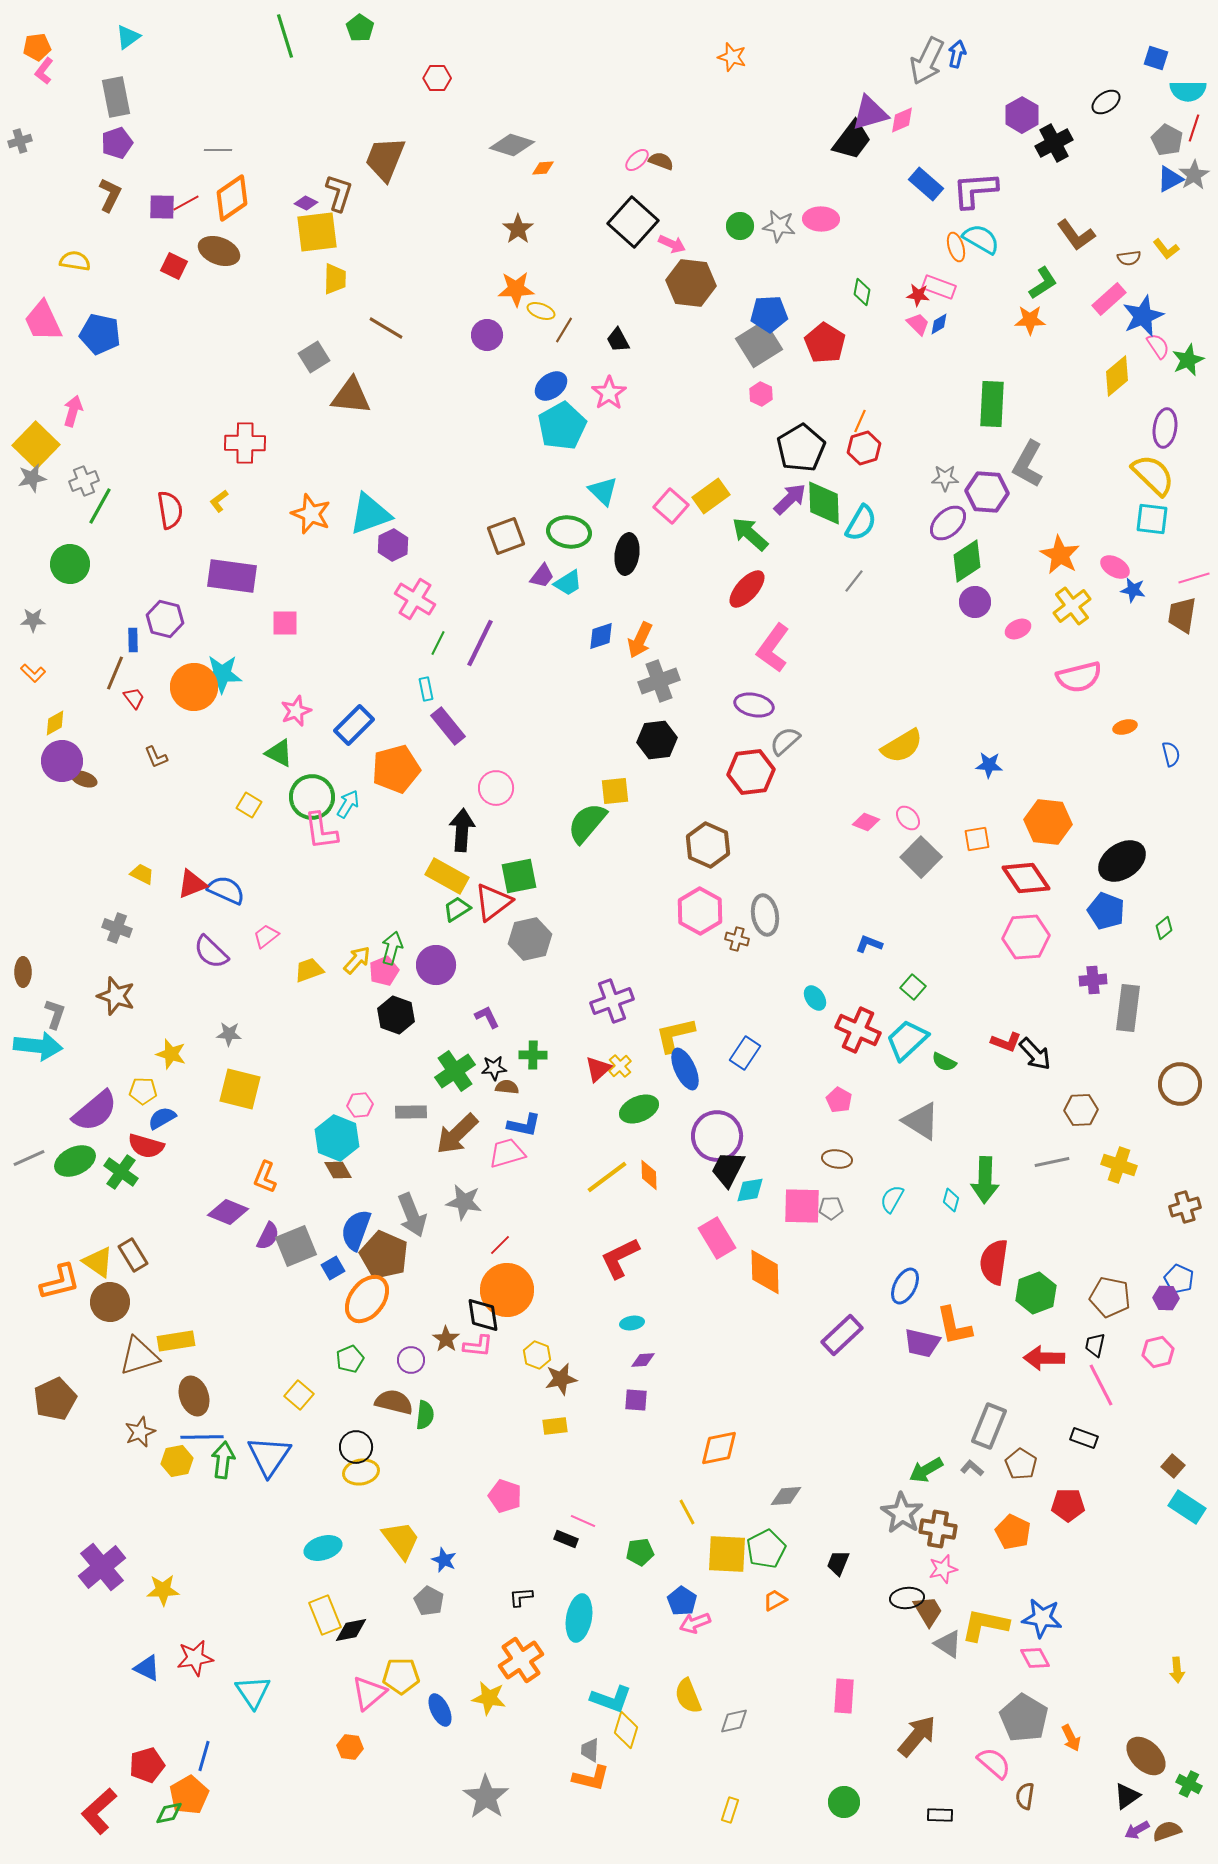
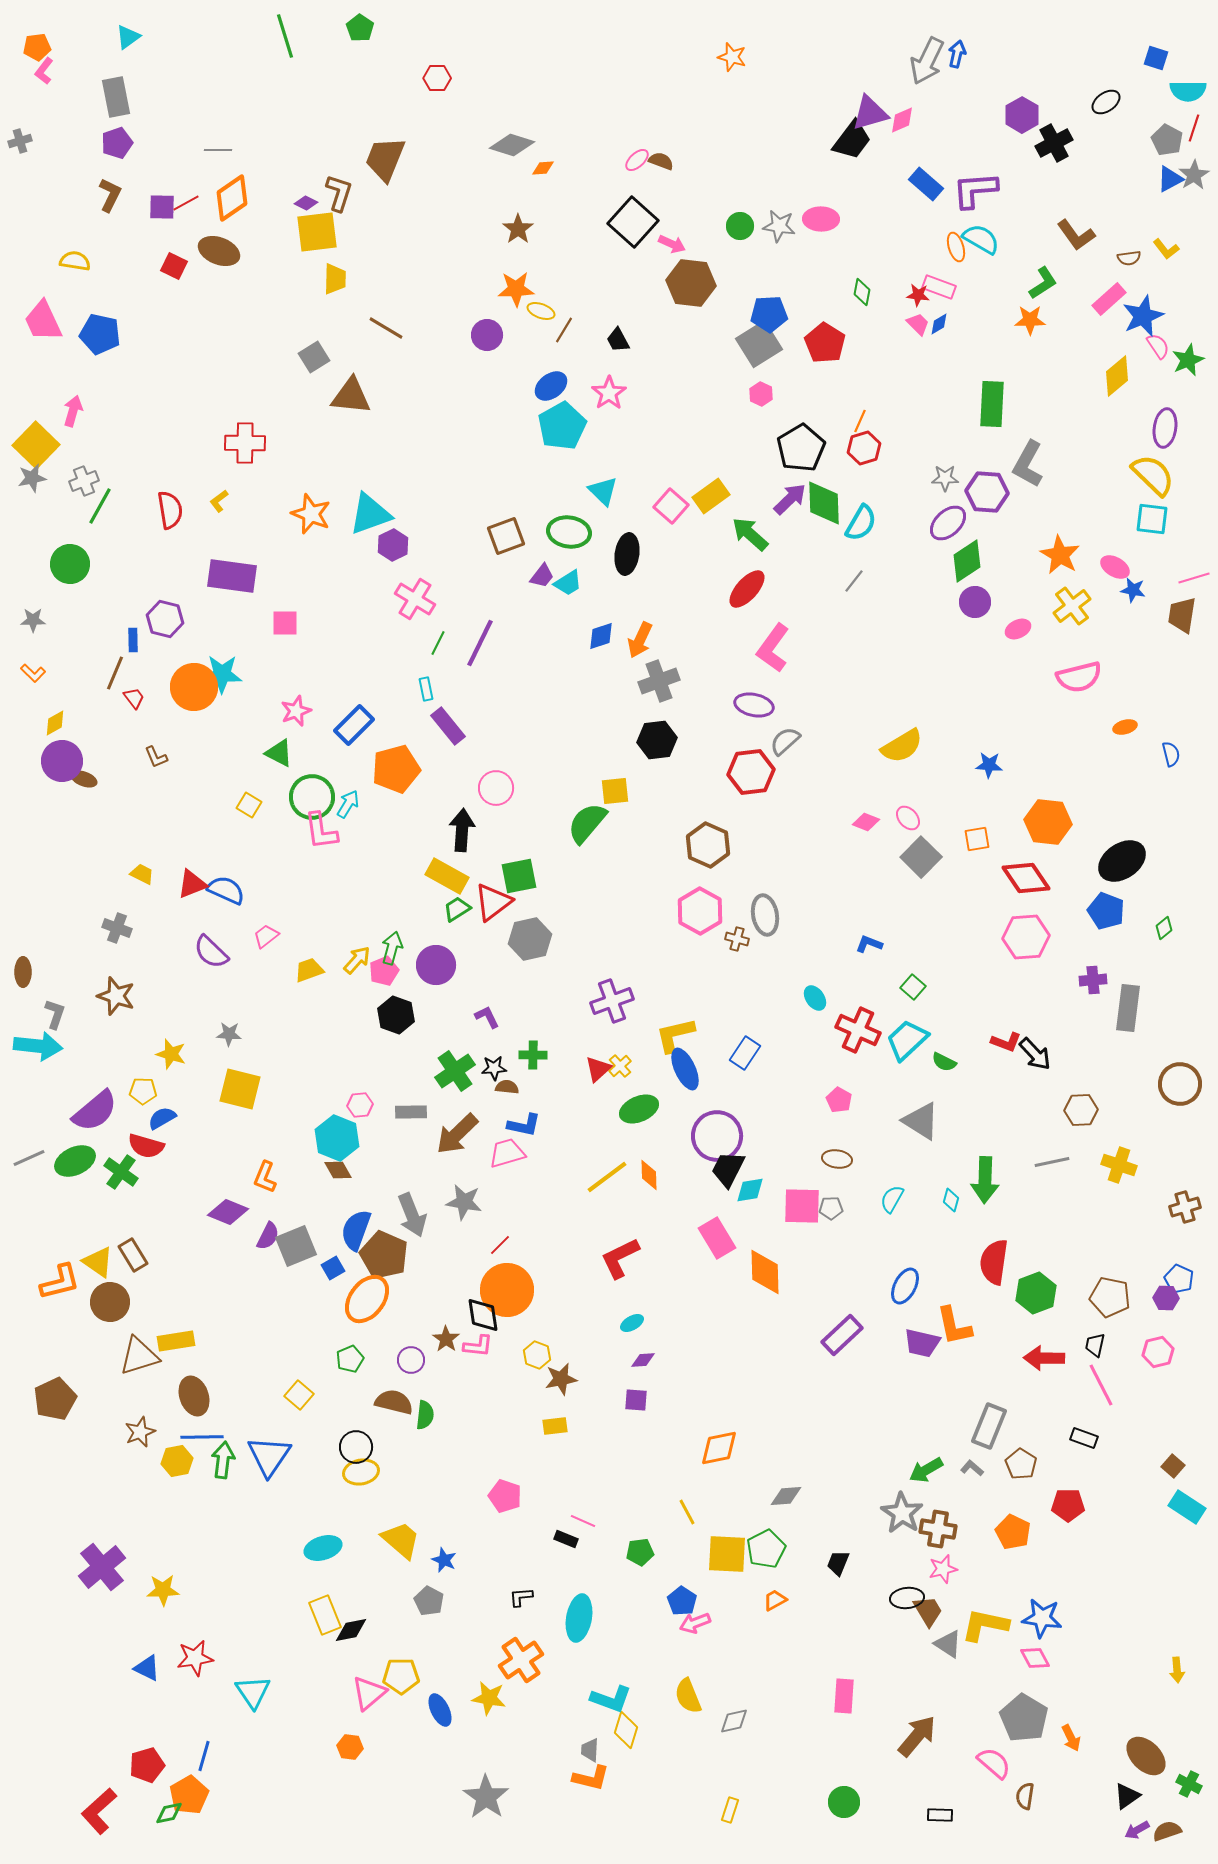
cyan ellipse at (632, 1323): rotated 20 degrees counterclockwise
yellow trapezoid at (401, 1540): rotated 12 degrees counterclockwise
